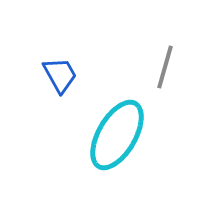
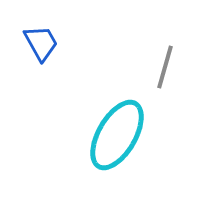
blue trapezoid: moved 19 px left, 32 px up
